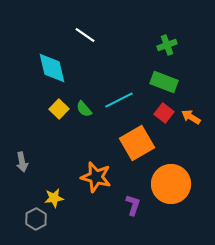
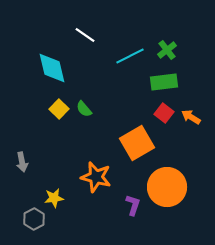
green cross: moved 5 px down; rotated 18 degrees counterclockwise
green rectangle: rotated 28 degrees counterclockwise
cyan line: moved 11 px right, 44 px up
orange circle: moved 4 px left, 3 px down
gray hexagon: moved 2 px left
